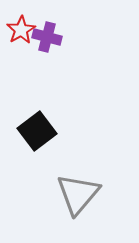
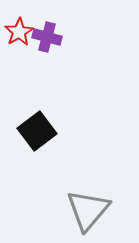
red star: moved 2 px left, 2 px down
gray triangle: moved 10 px right, 16 px down
